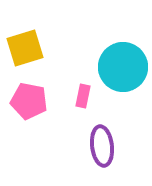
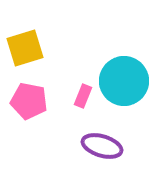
cyan circle: moved 1 px right, 14 px down
pink rectangle: rotated 10 degrees clockwise
purple ellipse: rotated 66 degrees counterclockwise
